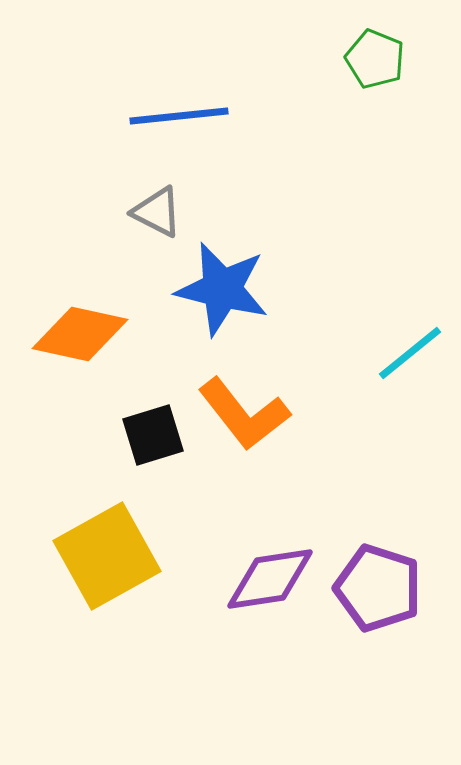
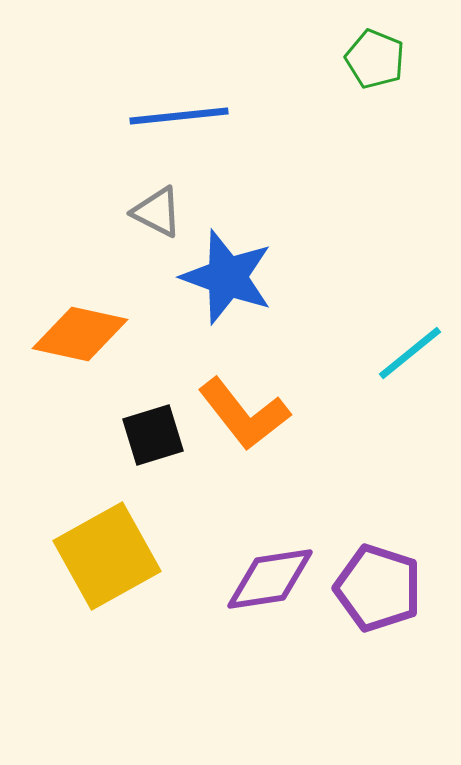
blue star: moved 5 px right, 12 px up; rotated 6 degrees clockwise
